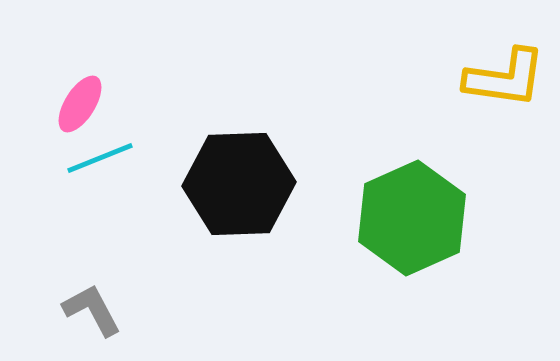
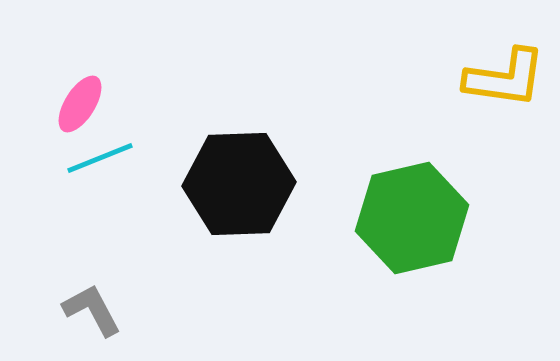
green hexagon: rotated 11 degrees clockwise
